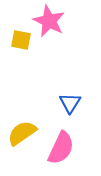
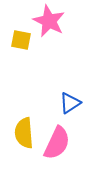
blue triangle: rotated 25 degrees clockwise
yellow semicircle: moved 2 px right; rotated 60 degrees counterclockwise
pink semicircle: moved 4 px left, 5 px up
